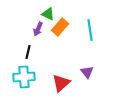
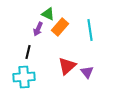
red triangle: moved 6 px right, 17 px up
